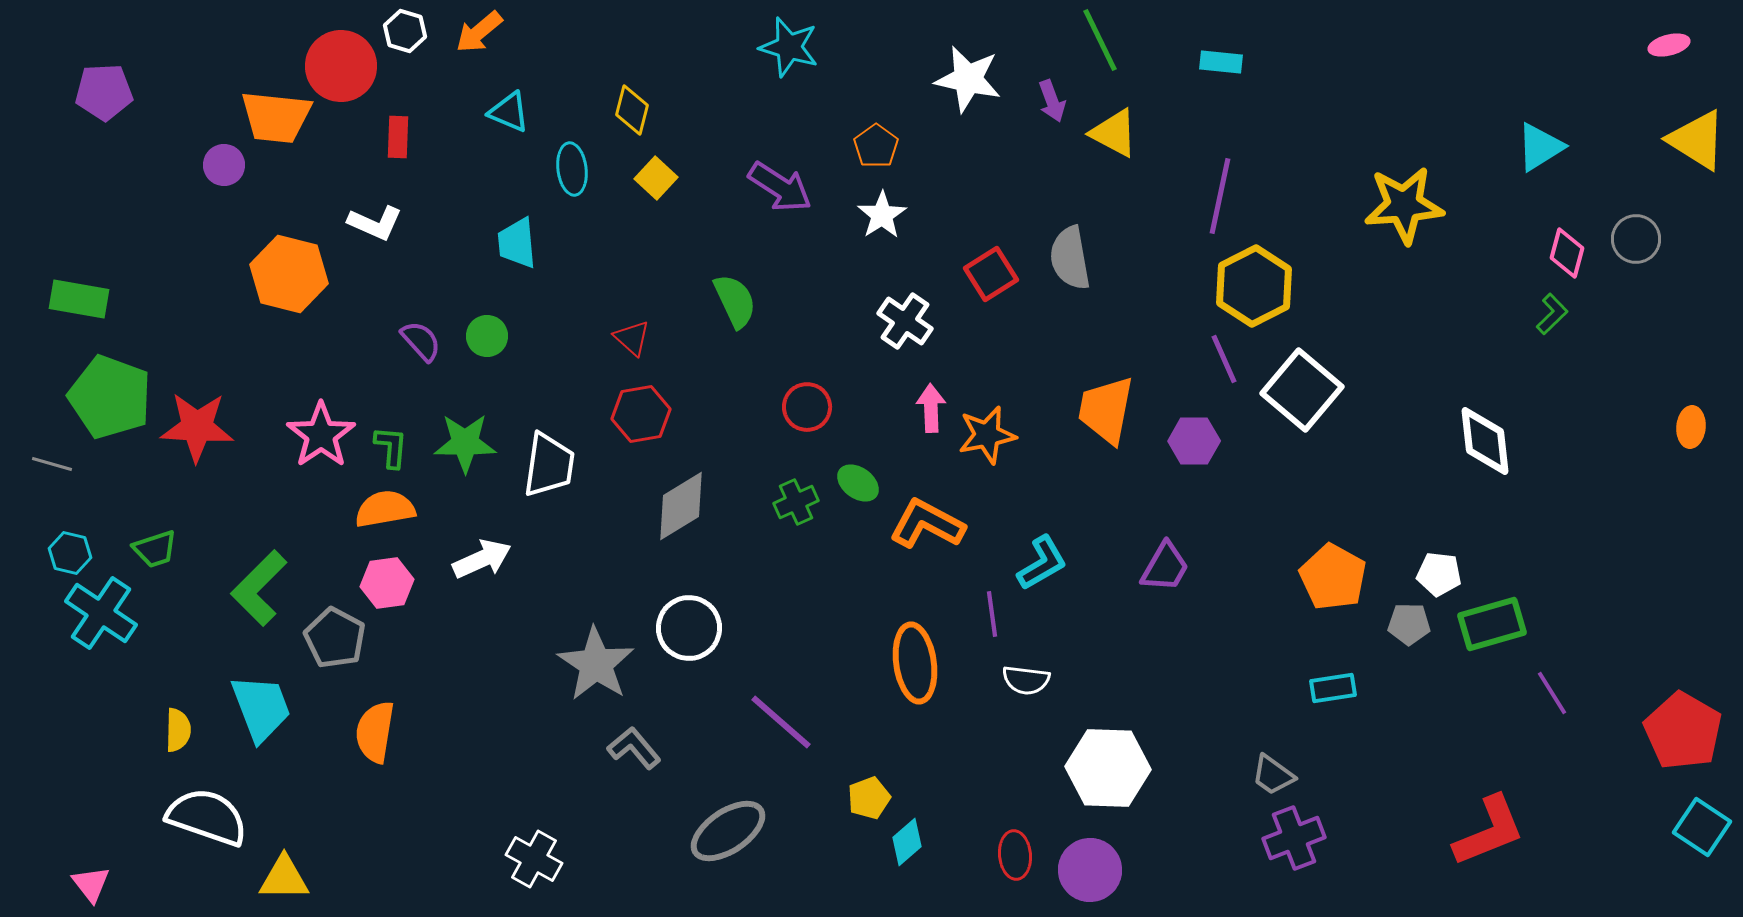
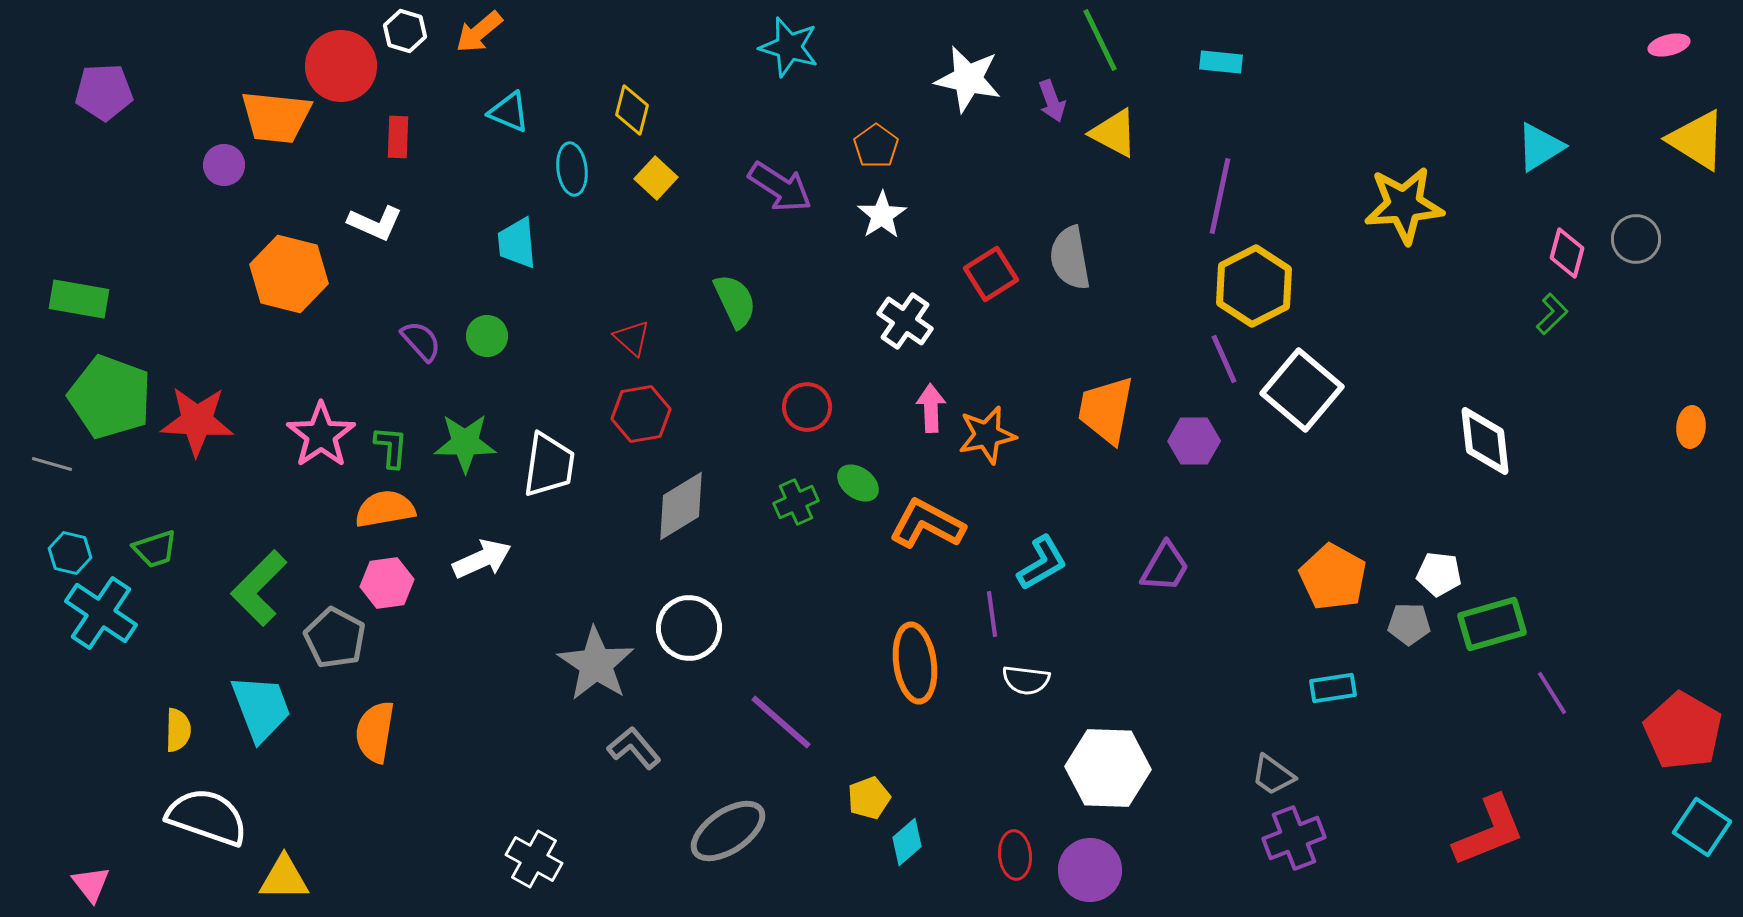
red star at (197, 427): moved 6 px up
